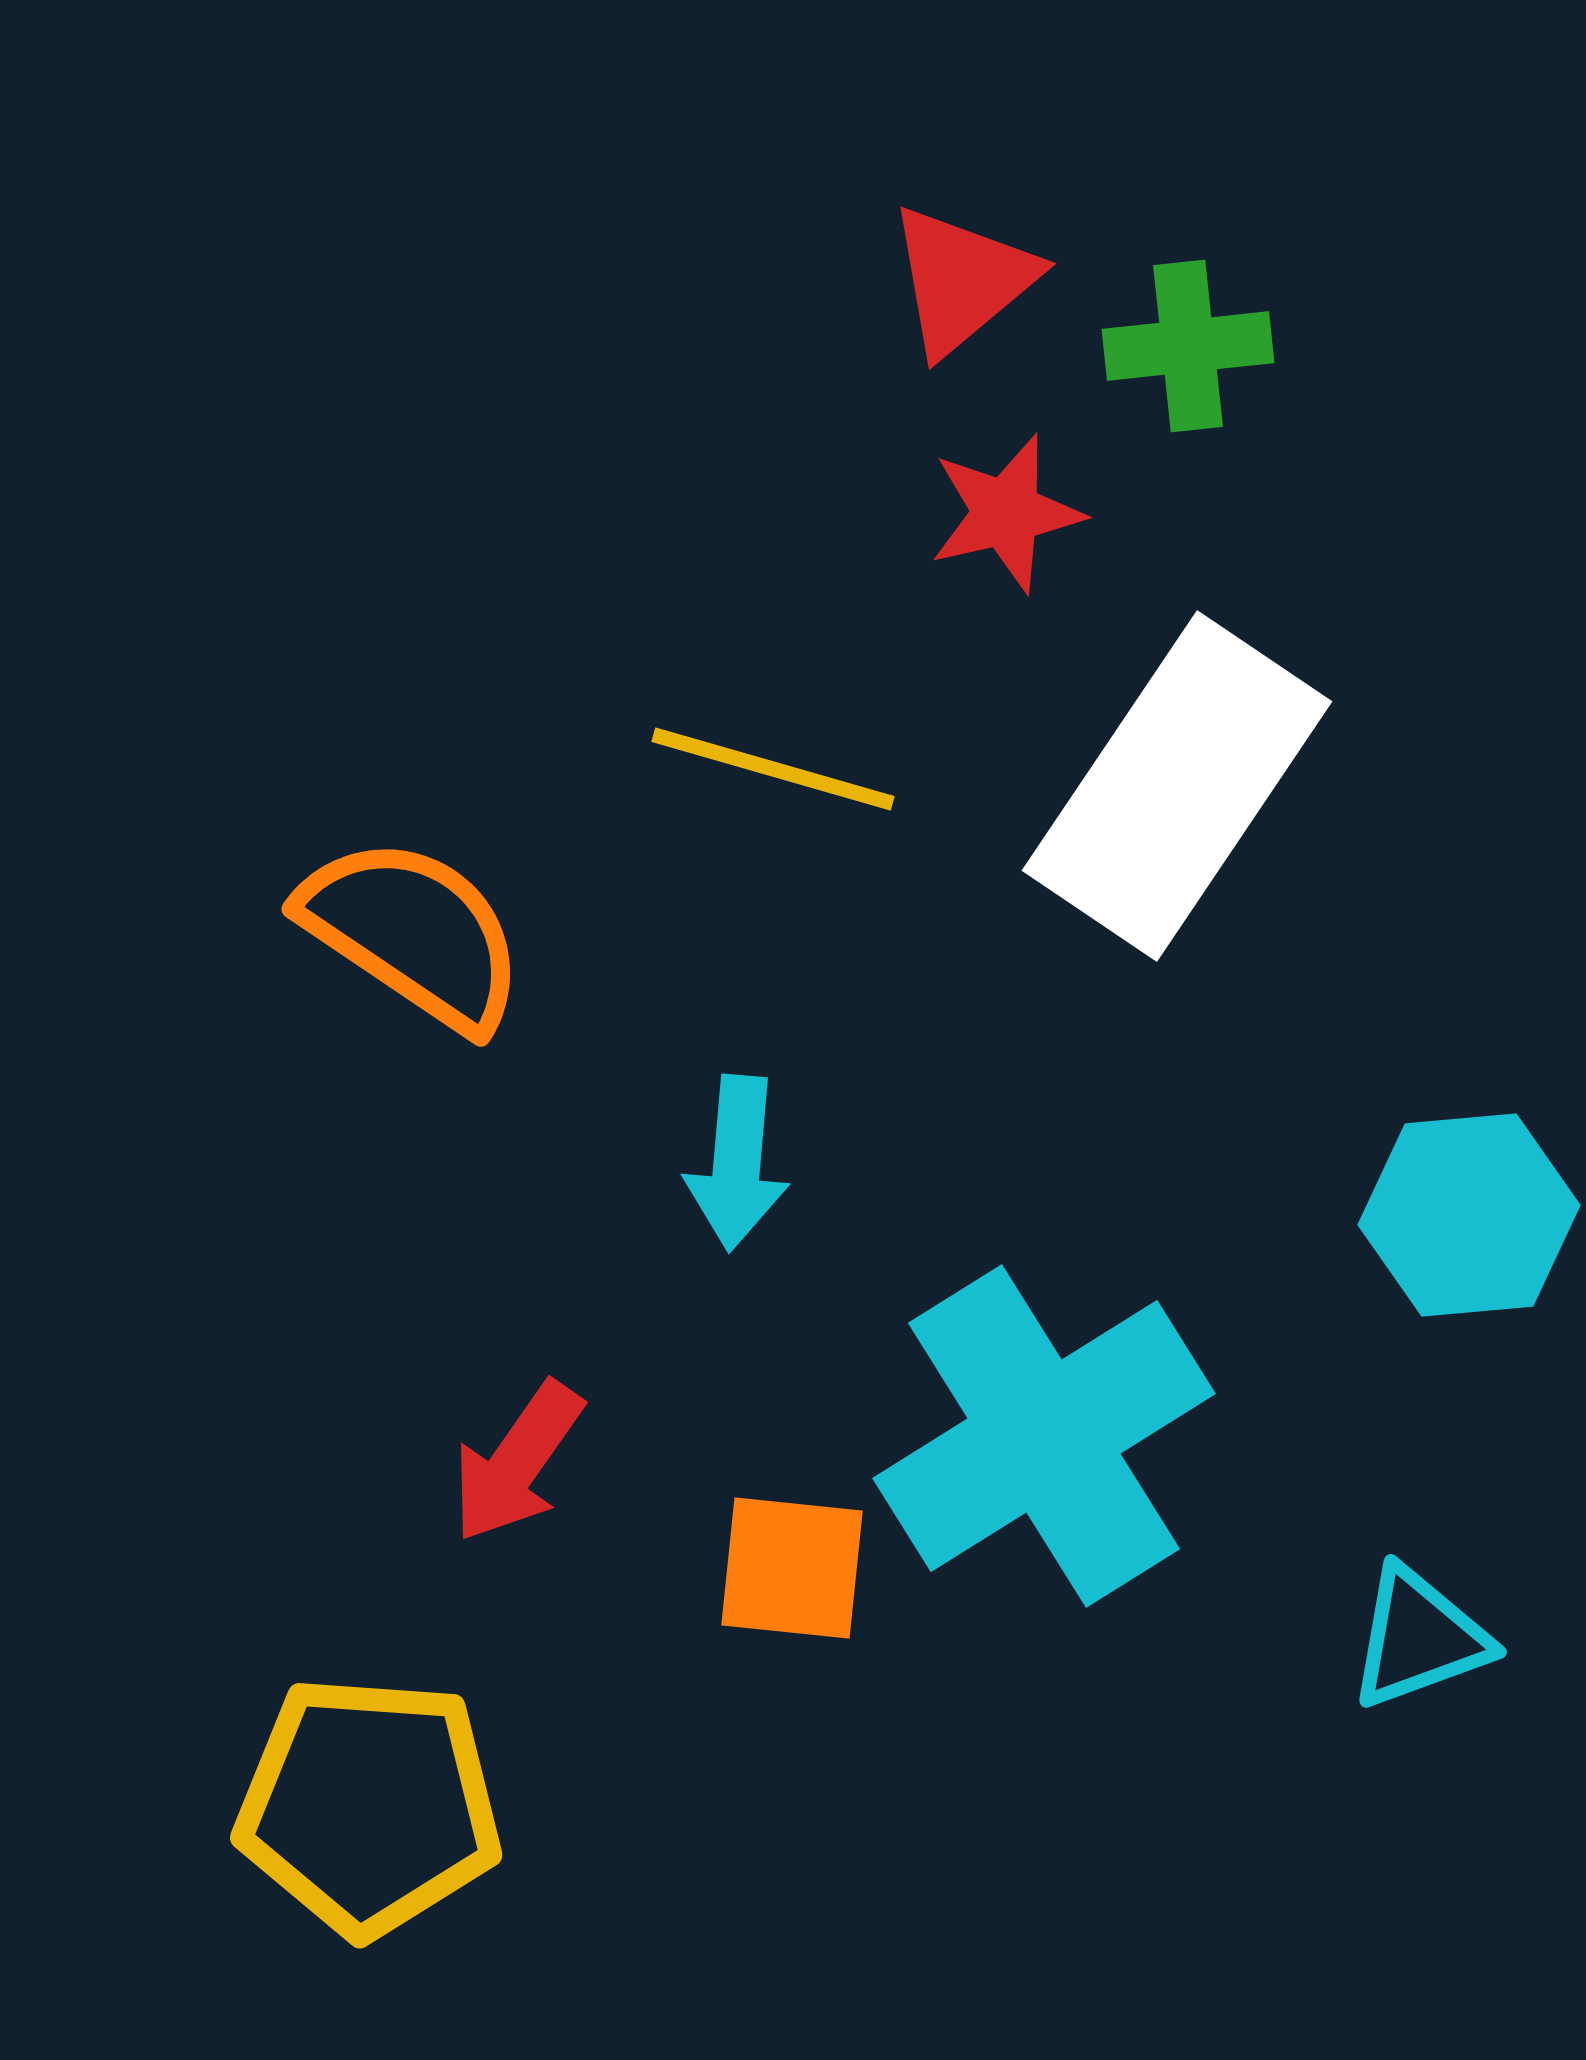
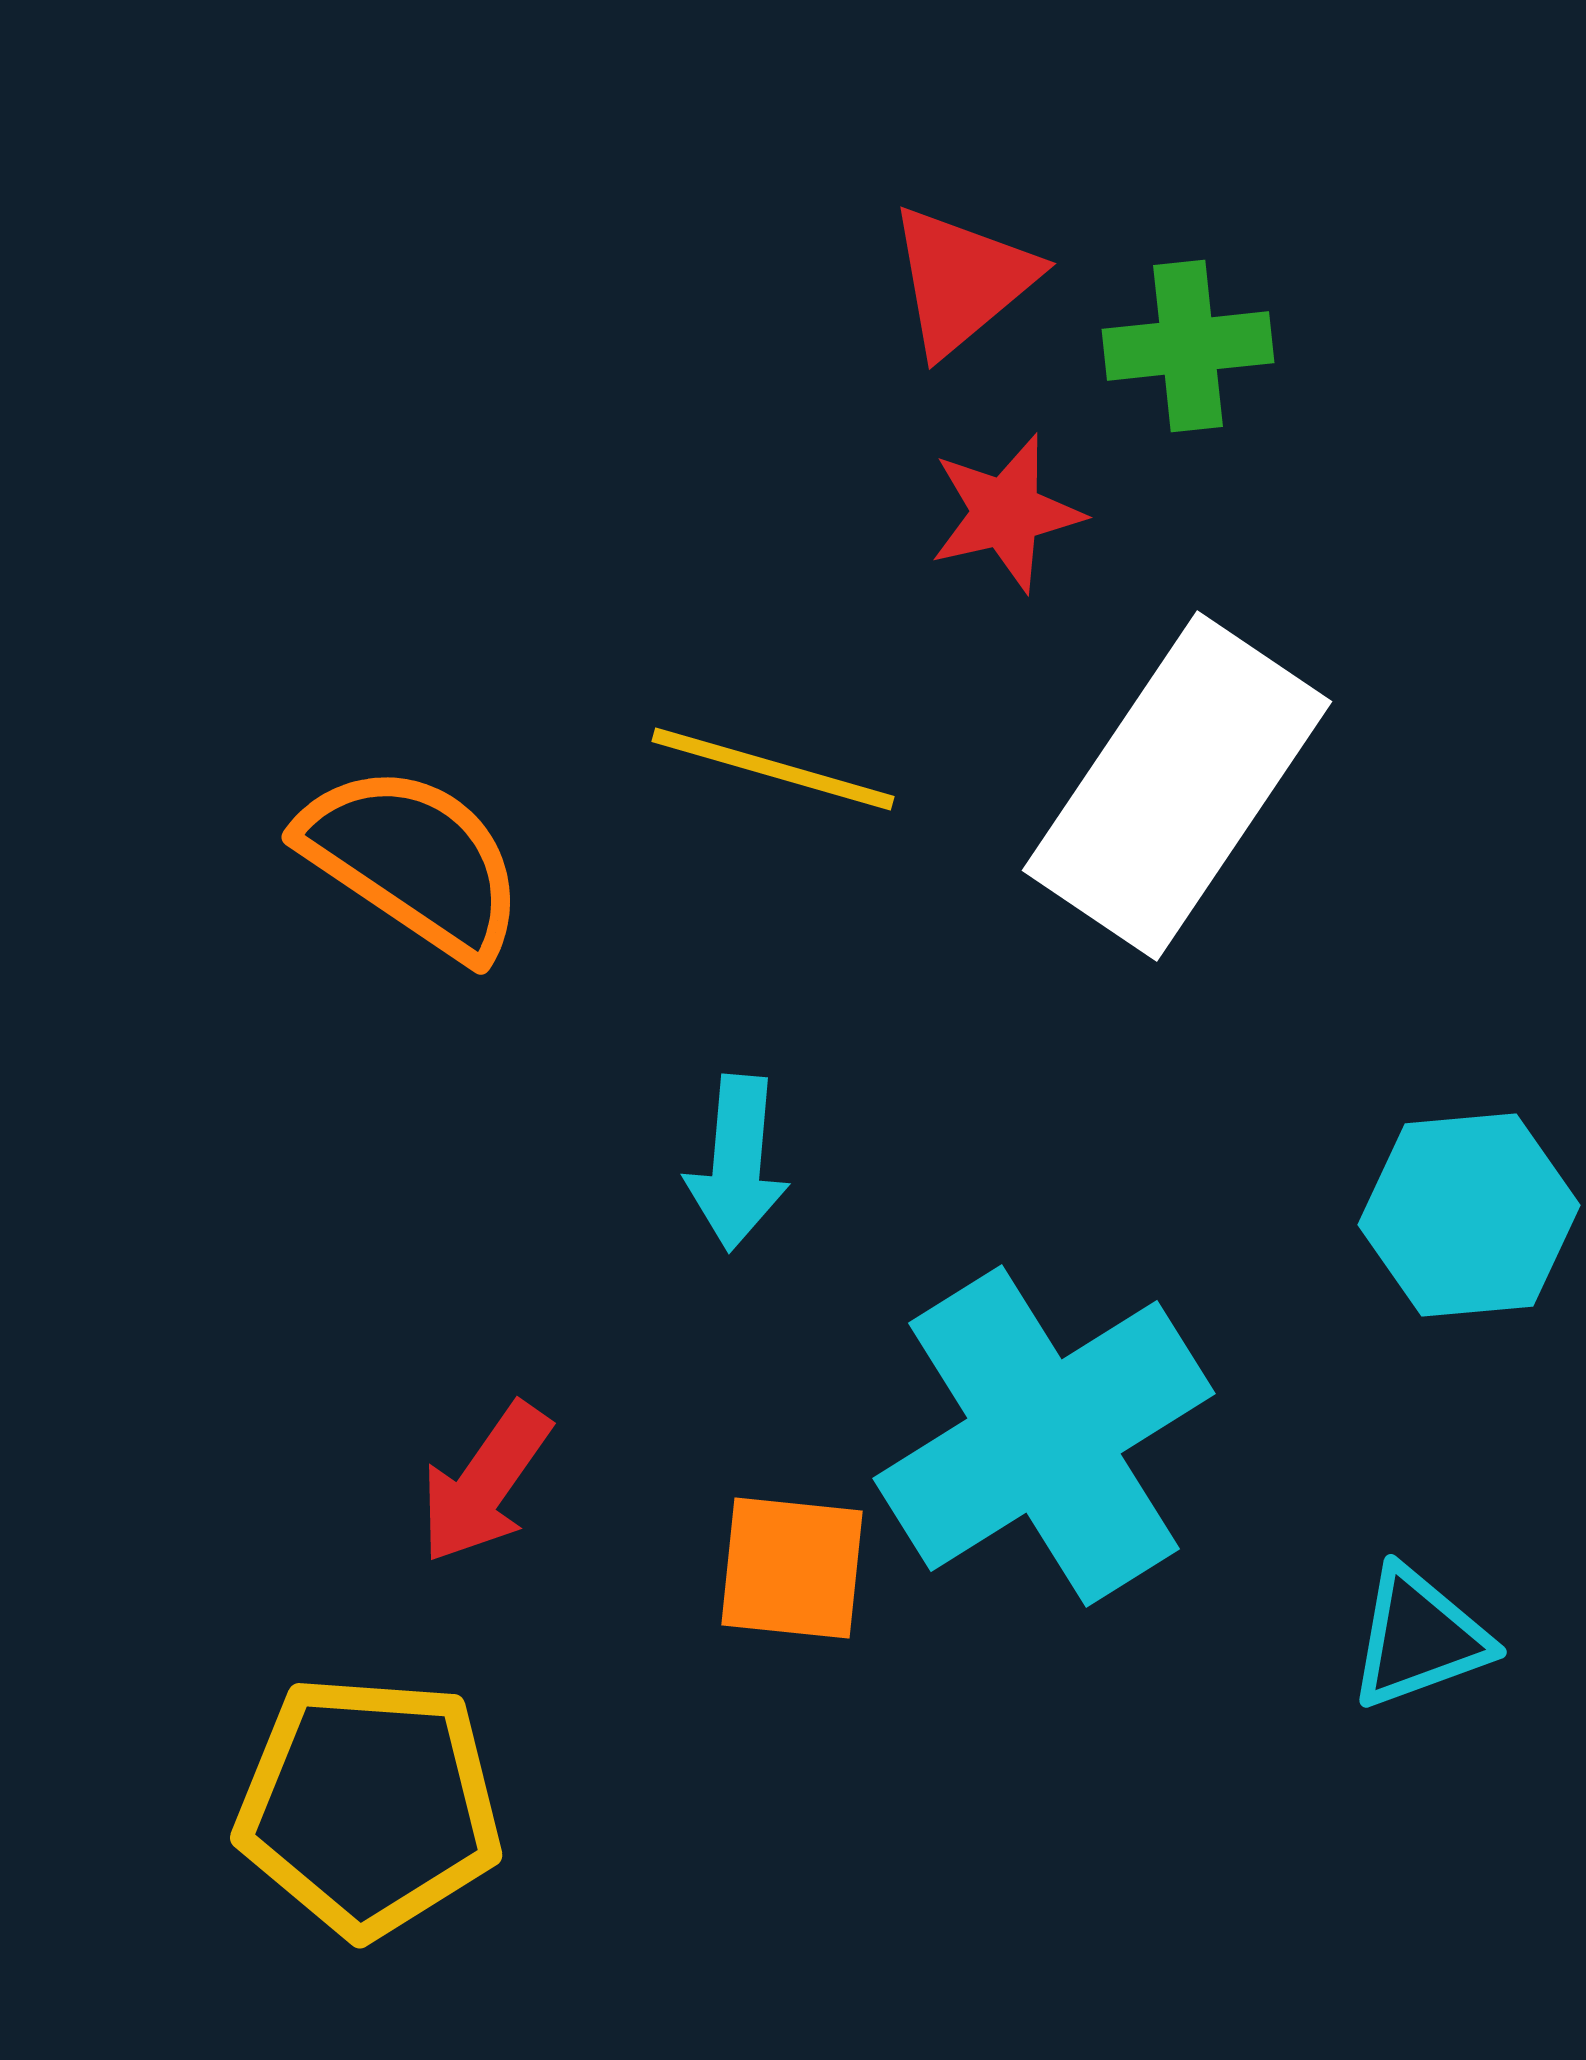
orange semicircle: moved 72 px up
red arrow: moved 32 px left, 21 px down
